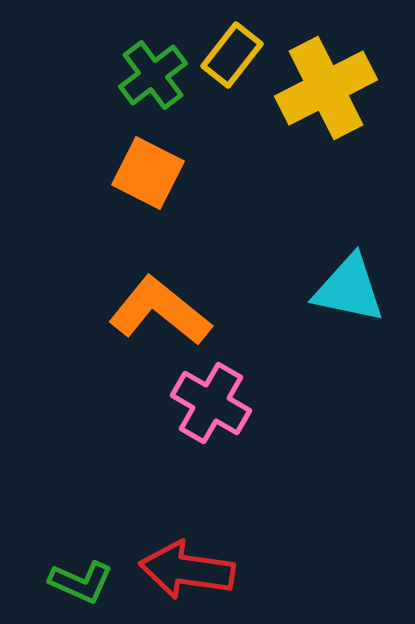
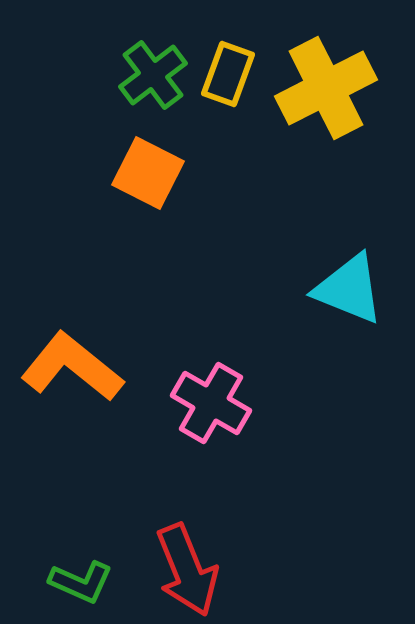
yellow rectangle: moved 4 px left, 19 px down; rotated 18 degrees counterclockwise
cyan triangle: rotated 10 degrees clockwise
orange L-shape: moved 88 px left, 56 px down
red arrow: rotated 120 degrees counterclockwise
